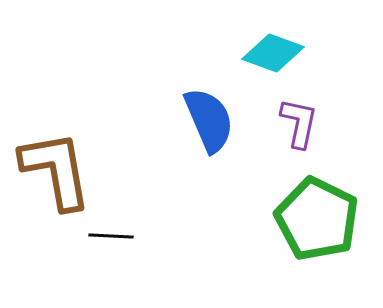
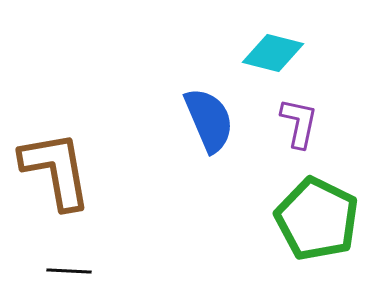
cyan diamond: rotated 6 degrees counterclockwise
black line: moved 42 px left, 35 px down
